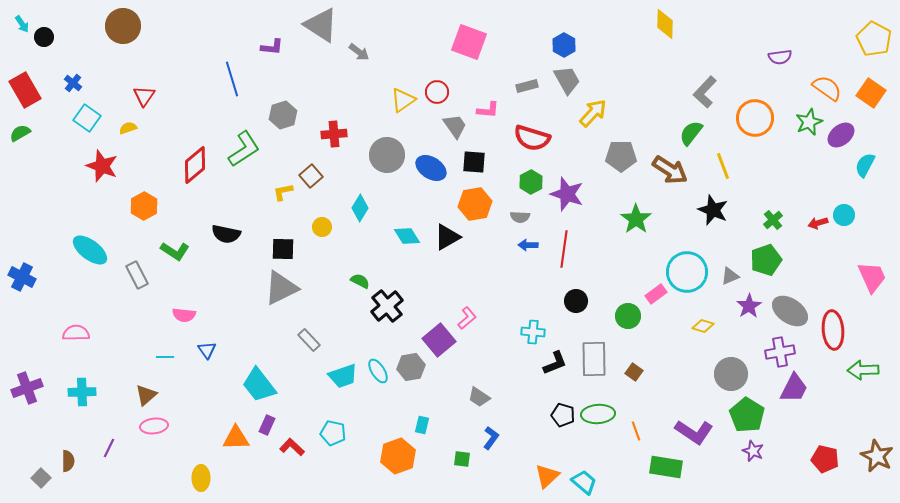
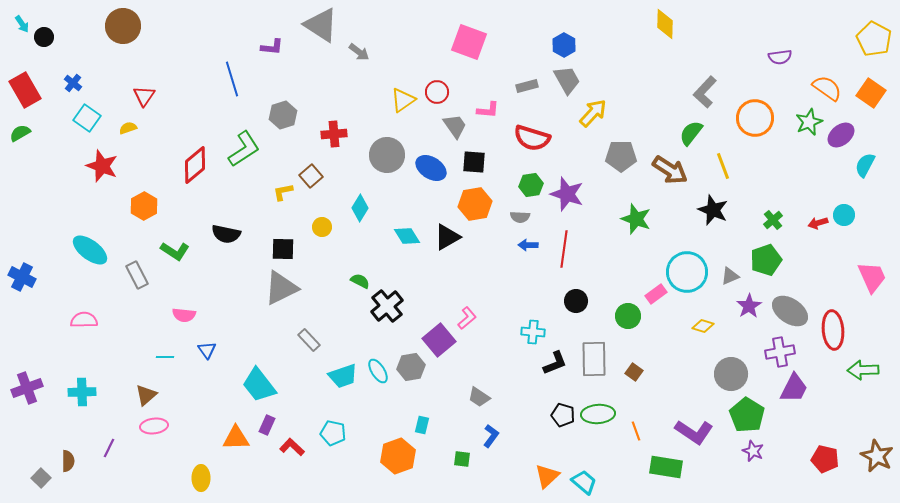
green hexagon at (531, 182): moved 3 px down; rotated 20 degrees clockwise
green star at (636, 219): rotated 16 degrees counterclockwise
pink semicircle at (76, 333): moved 8 px right, 13 px up
blue L-shape at (491, 438): moved 2 px up
